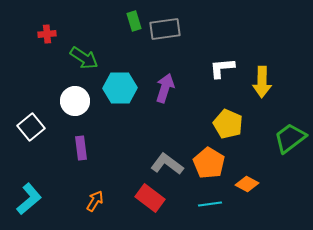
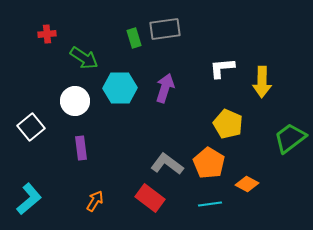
green rectangle: moved 17 px down
